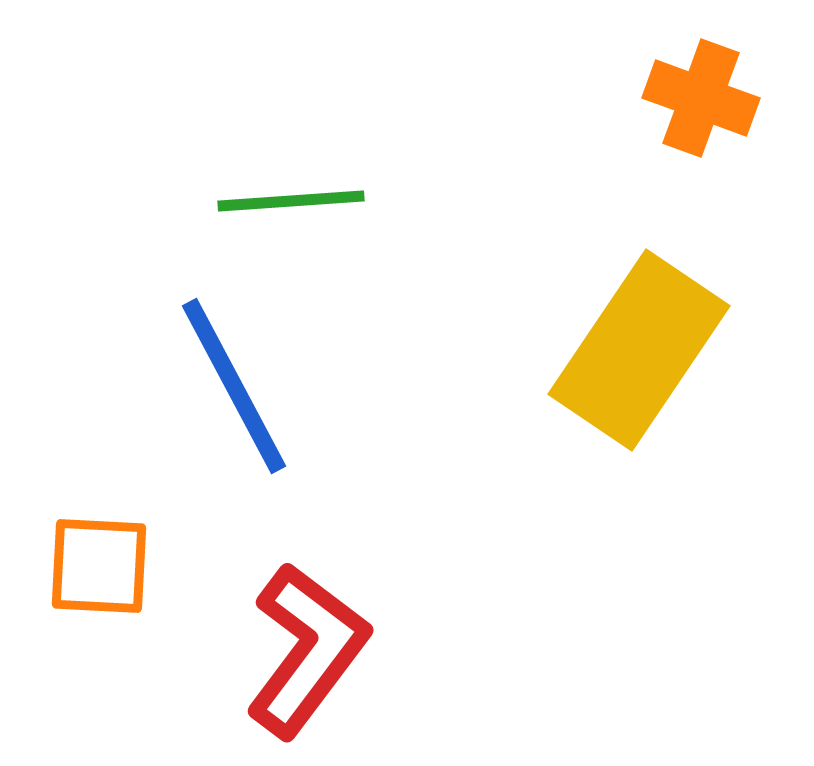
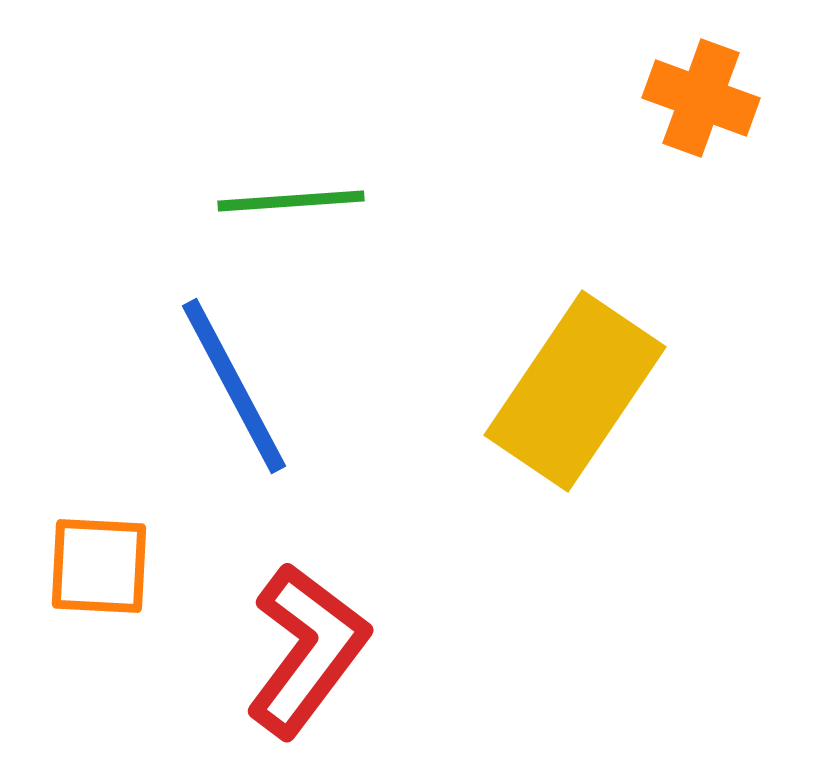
yellow rectangle: moved 64 px left, 41 px down
